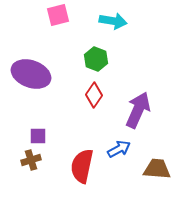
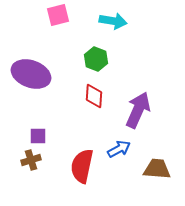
red diamond: moved 1 px down; rotated 30 degrees counterclockwise
